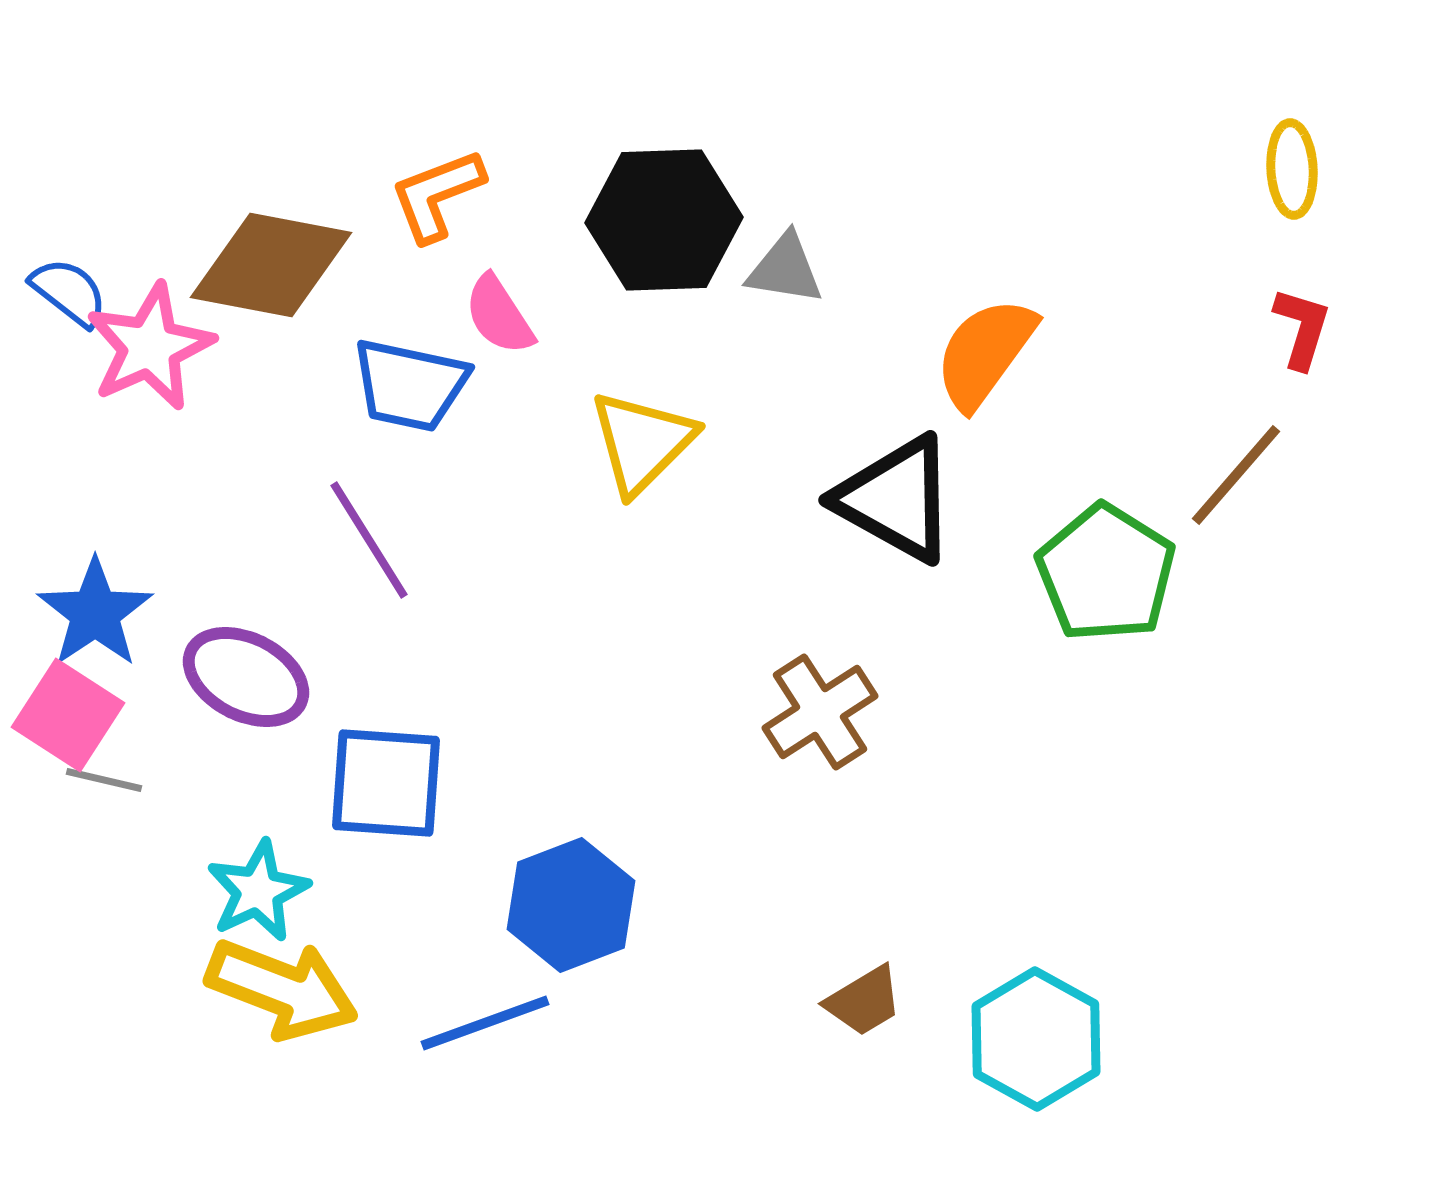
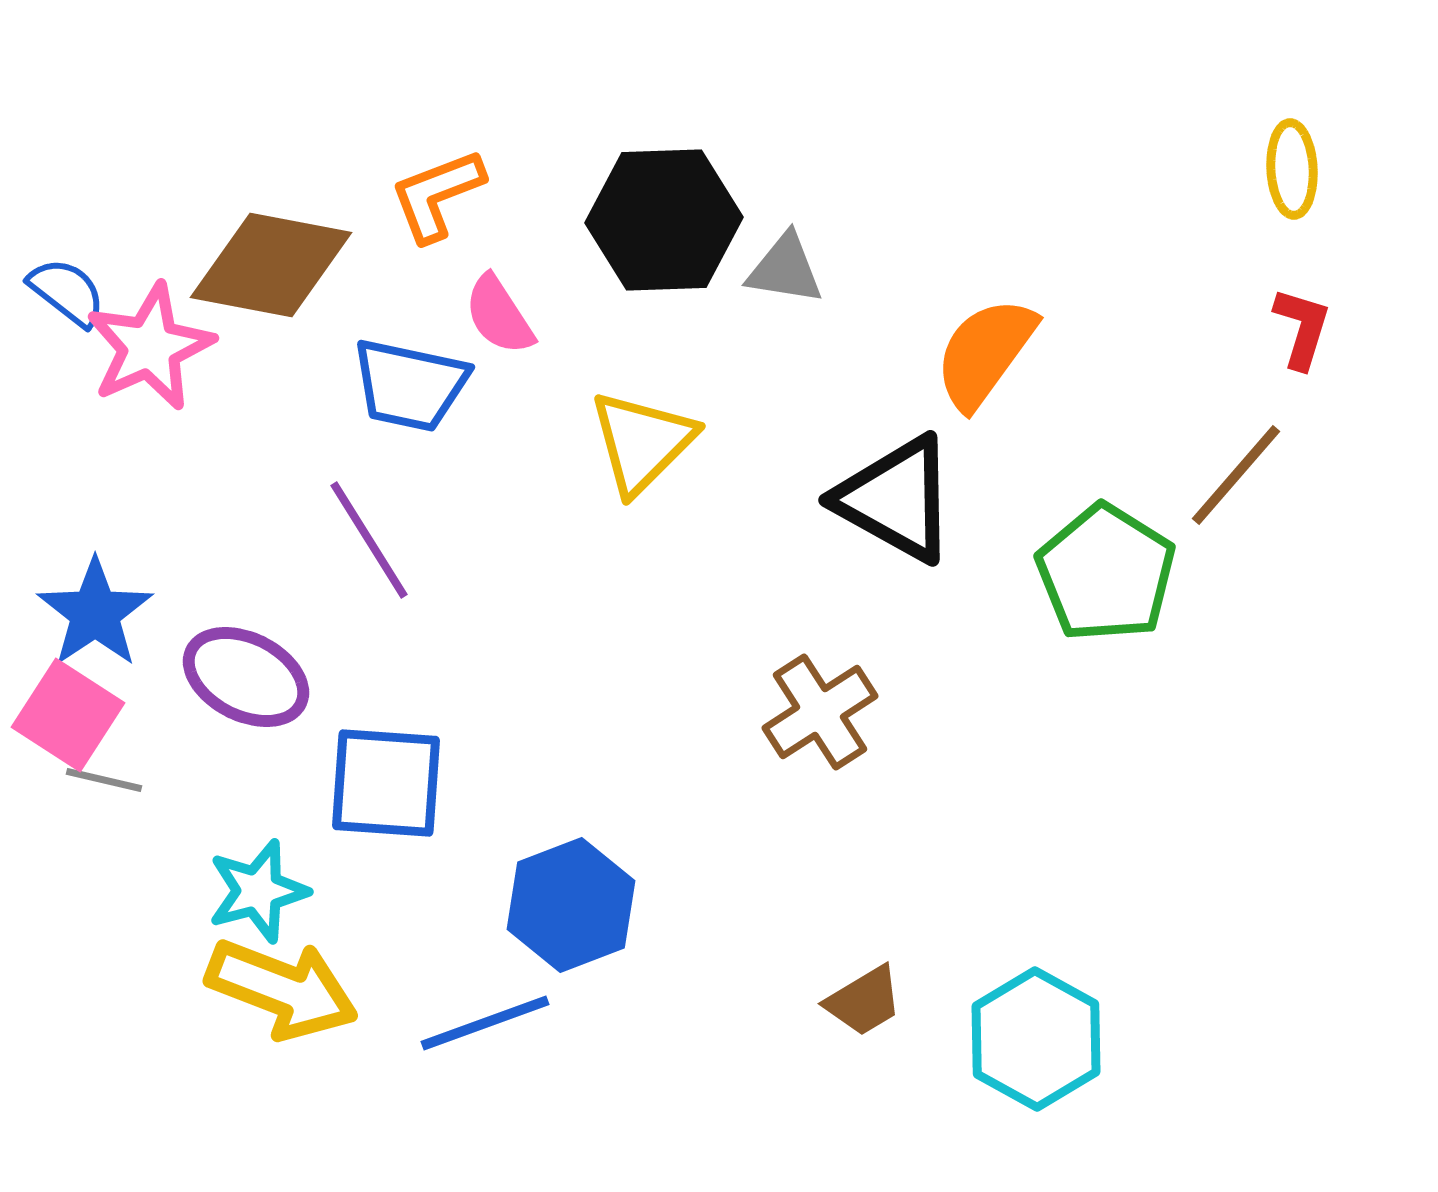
blue semicircle: moved 2 px left
cyan star: rotated 10 degrees clockwise
